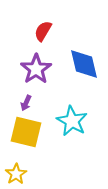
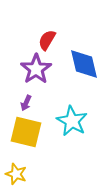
red semicircle: moved 4 px right, 9 px down
yellow star: rotated 20 degrees counterclockwise
